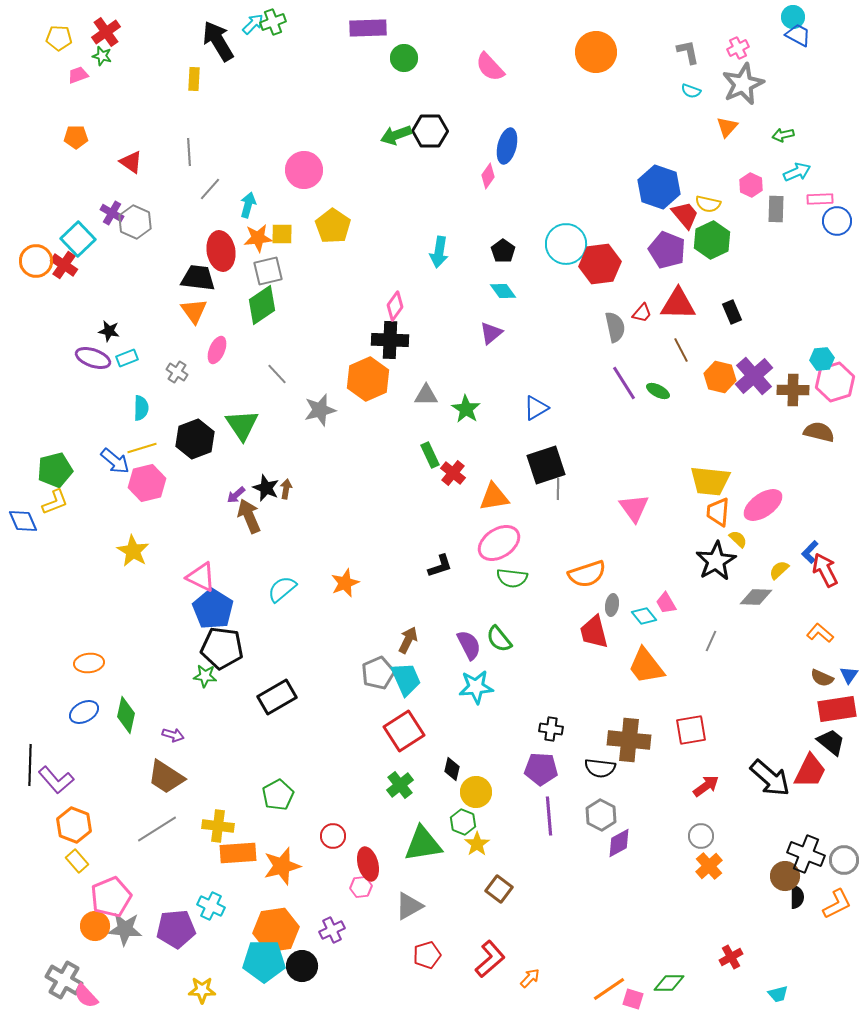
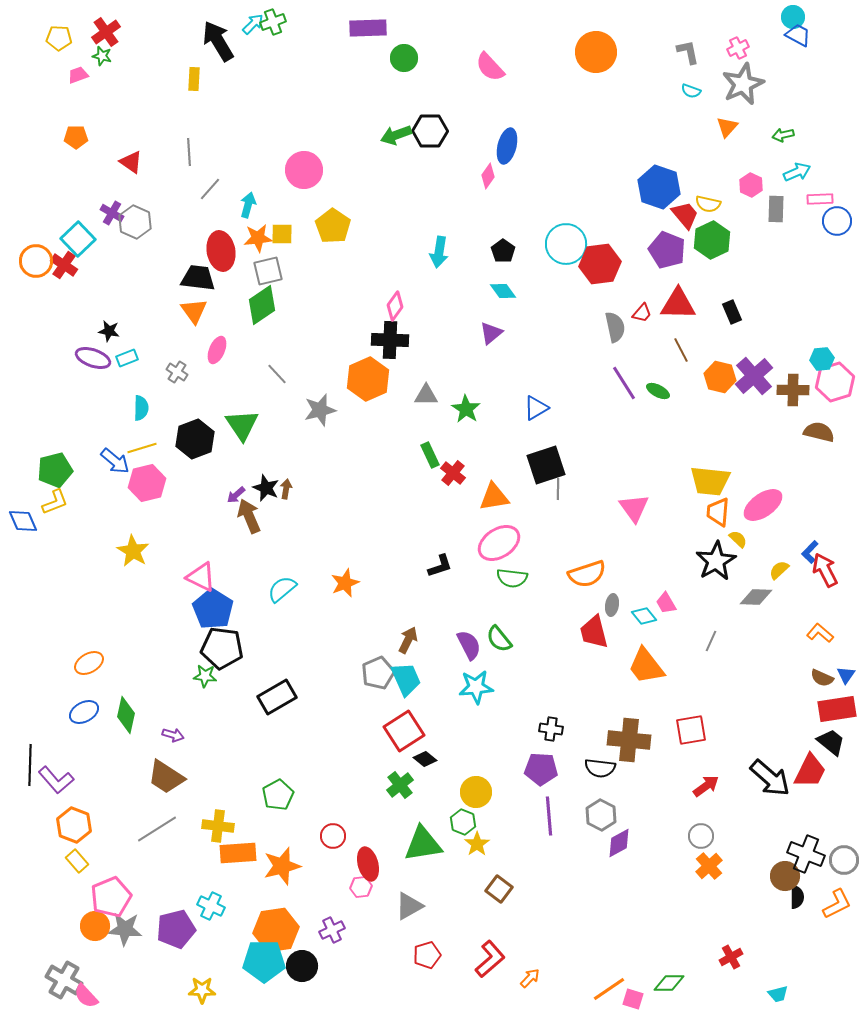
orange ellipse at (89, 663): rotated 24 degrees counterclockwise
blue triangle at (849, 675): moved 3 px left
black diamond at (452, 769): moved 27 px left, 10 px up; rotated 65 degrees counterclockwise
purple pentagon at (176, 929): rotated 9 degrees counterclockwise
